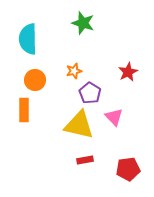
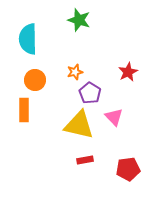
green star: moved 4 px left, 3 px up
orange star: moved 1 px right, 1 px down
